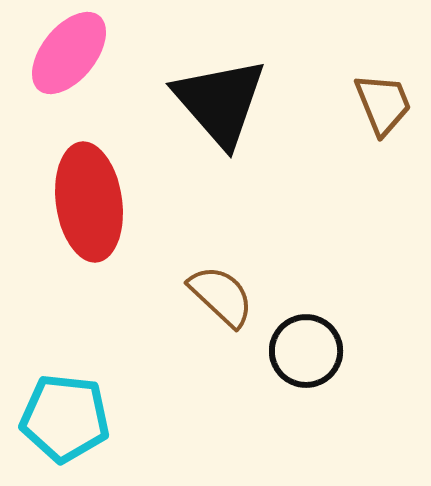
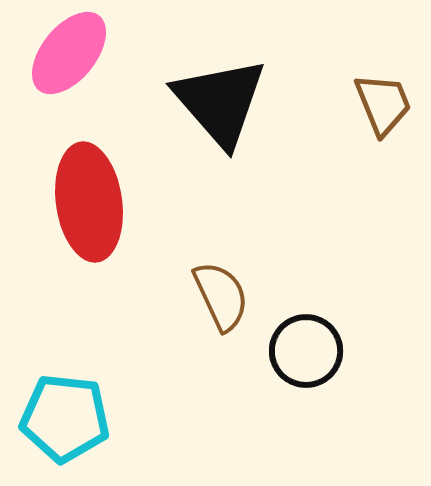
brown semicircle: rotated 22 degrees clockwise
